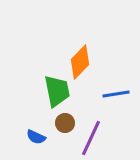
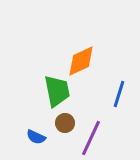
orange diamond: moved 1 px right, 1 px up; rotated 20 degrees clockwise
blue line: moved 3 px right; rotated 64 degrees counterclockwise
